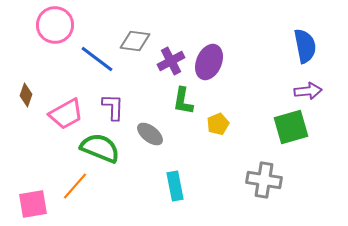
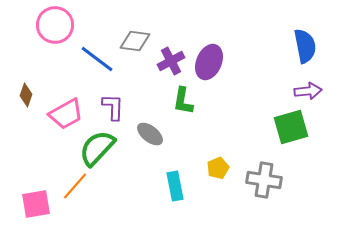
yellow pentagon: moved 44 px down
green semicircle: moved 3 px left; rotated 69 degrees counterclockwise
pink square: moved 3 px right
